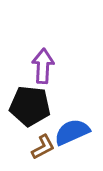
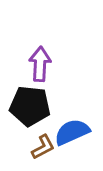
purple arrow: moved 3 px left, 2 px up
